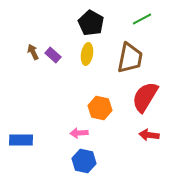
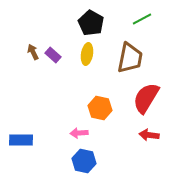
red semicircle: moved 1 px right, 1 px down
